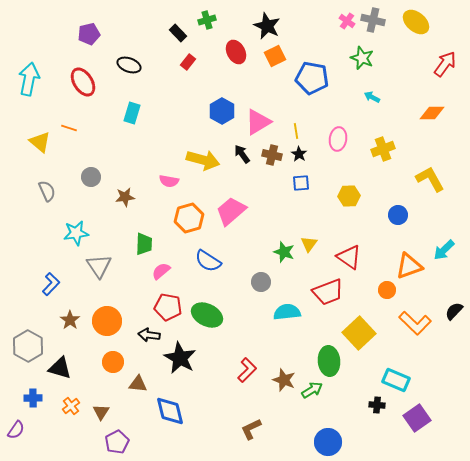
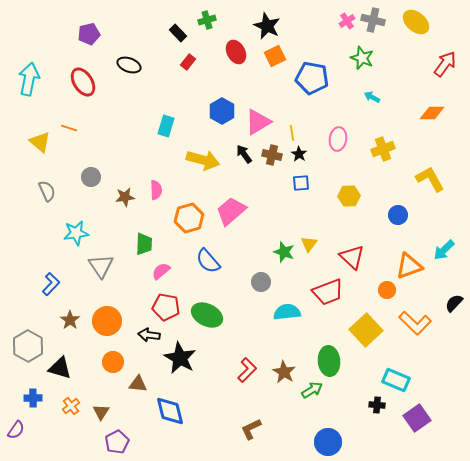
pink cross at (347, 21): rotated 21 degrees clockwise
cyan rectangle at (132, 113): moved 34 px right, 13 px down
yellow line at (296, 131): moved 4 px left, 2 px down
black arrow at (242, 154): moved 2 px right
pink semicircle at (169, 181): moved 13 px left, 9 px down; rotated 102 degrees counterclockwise
red triangle at (349, 257): moved 3 px right; rotated 8 degrees clockwise
blue semicircle at (208, 261): rotated 16 degrees clockwise
gray triangle at (99, 266): moved 2 px right
red pentagon at (168, 307): moved 2 px left
black semicircle at (454, 311): moved 8 px up
yellow square at (359, 333): moved 7 px right, 3 px up
brown star at (284, 380): moved 8 px up; rotated 10 degrees clockwise
